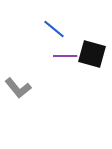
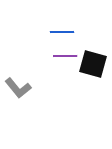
blue line: moved 8 px right, 3 px down; rotated 40 degrees counterclockwise
black square: moved 1 px right, 10 px down
